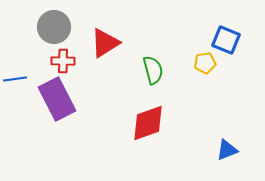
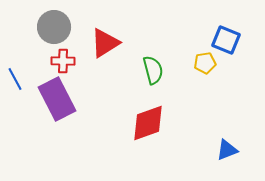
blue line: rotated 70 degrees clockwise
